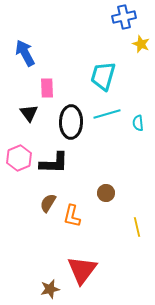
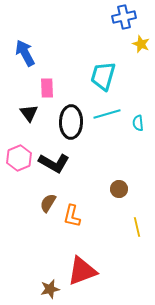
black L-shape: rotated 28 degrees clockwise
brown circle: moved 13 px right, 4 px up
red triangle: moved 1 px down; rotated 32 degrees clockwise
